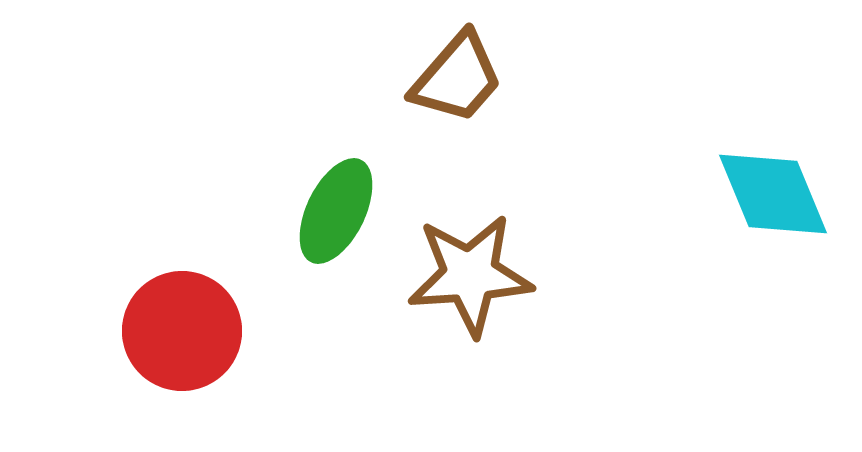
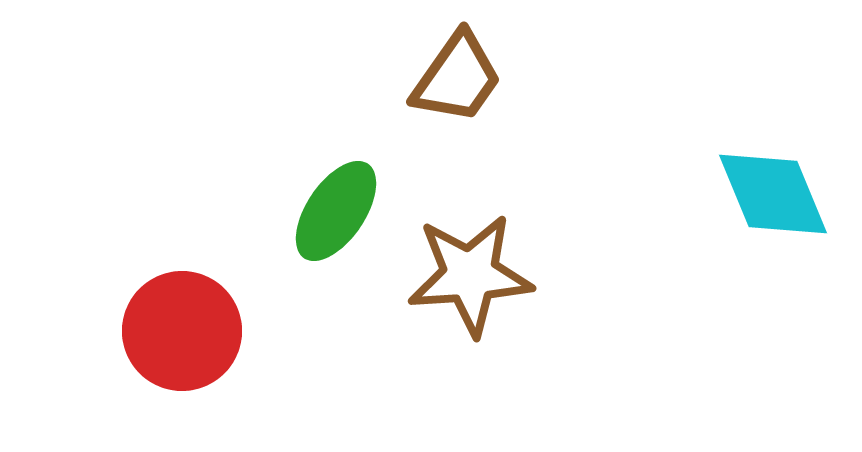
brown trapezoid: rotated 6 degrees counterclockwise
green ellipse: rotated 8 degrees clockwise
